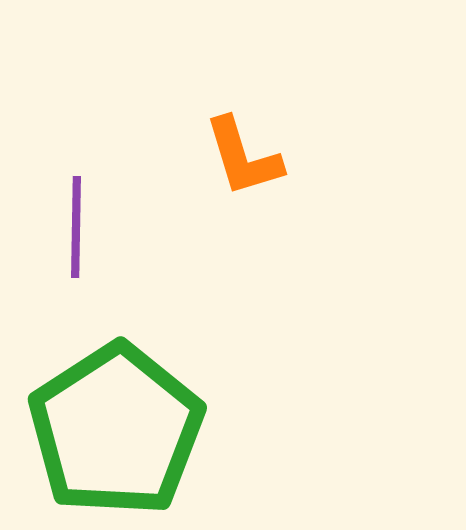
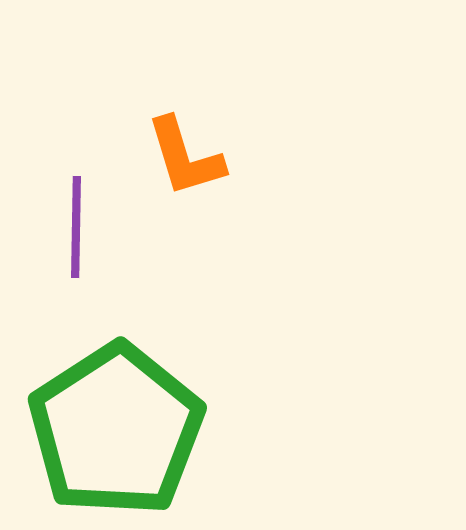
orange L-shape: moved 58 px left
